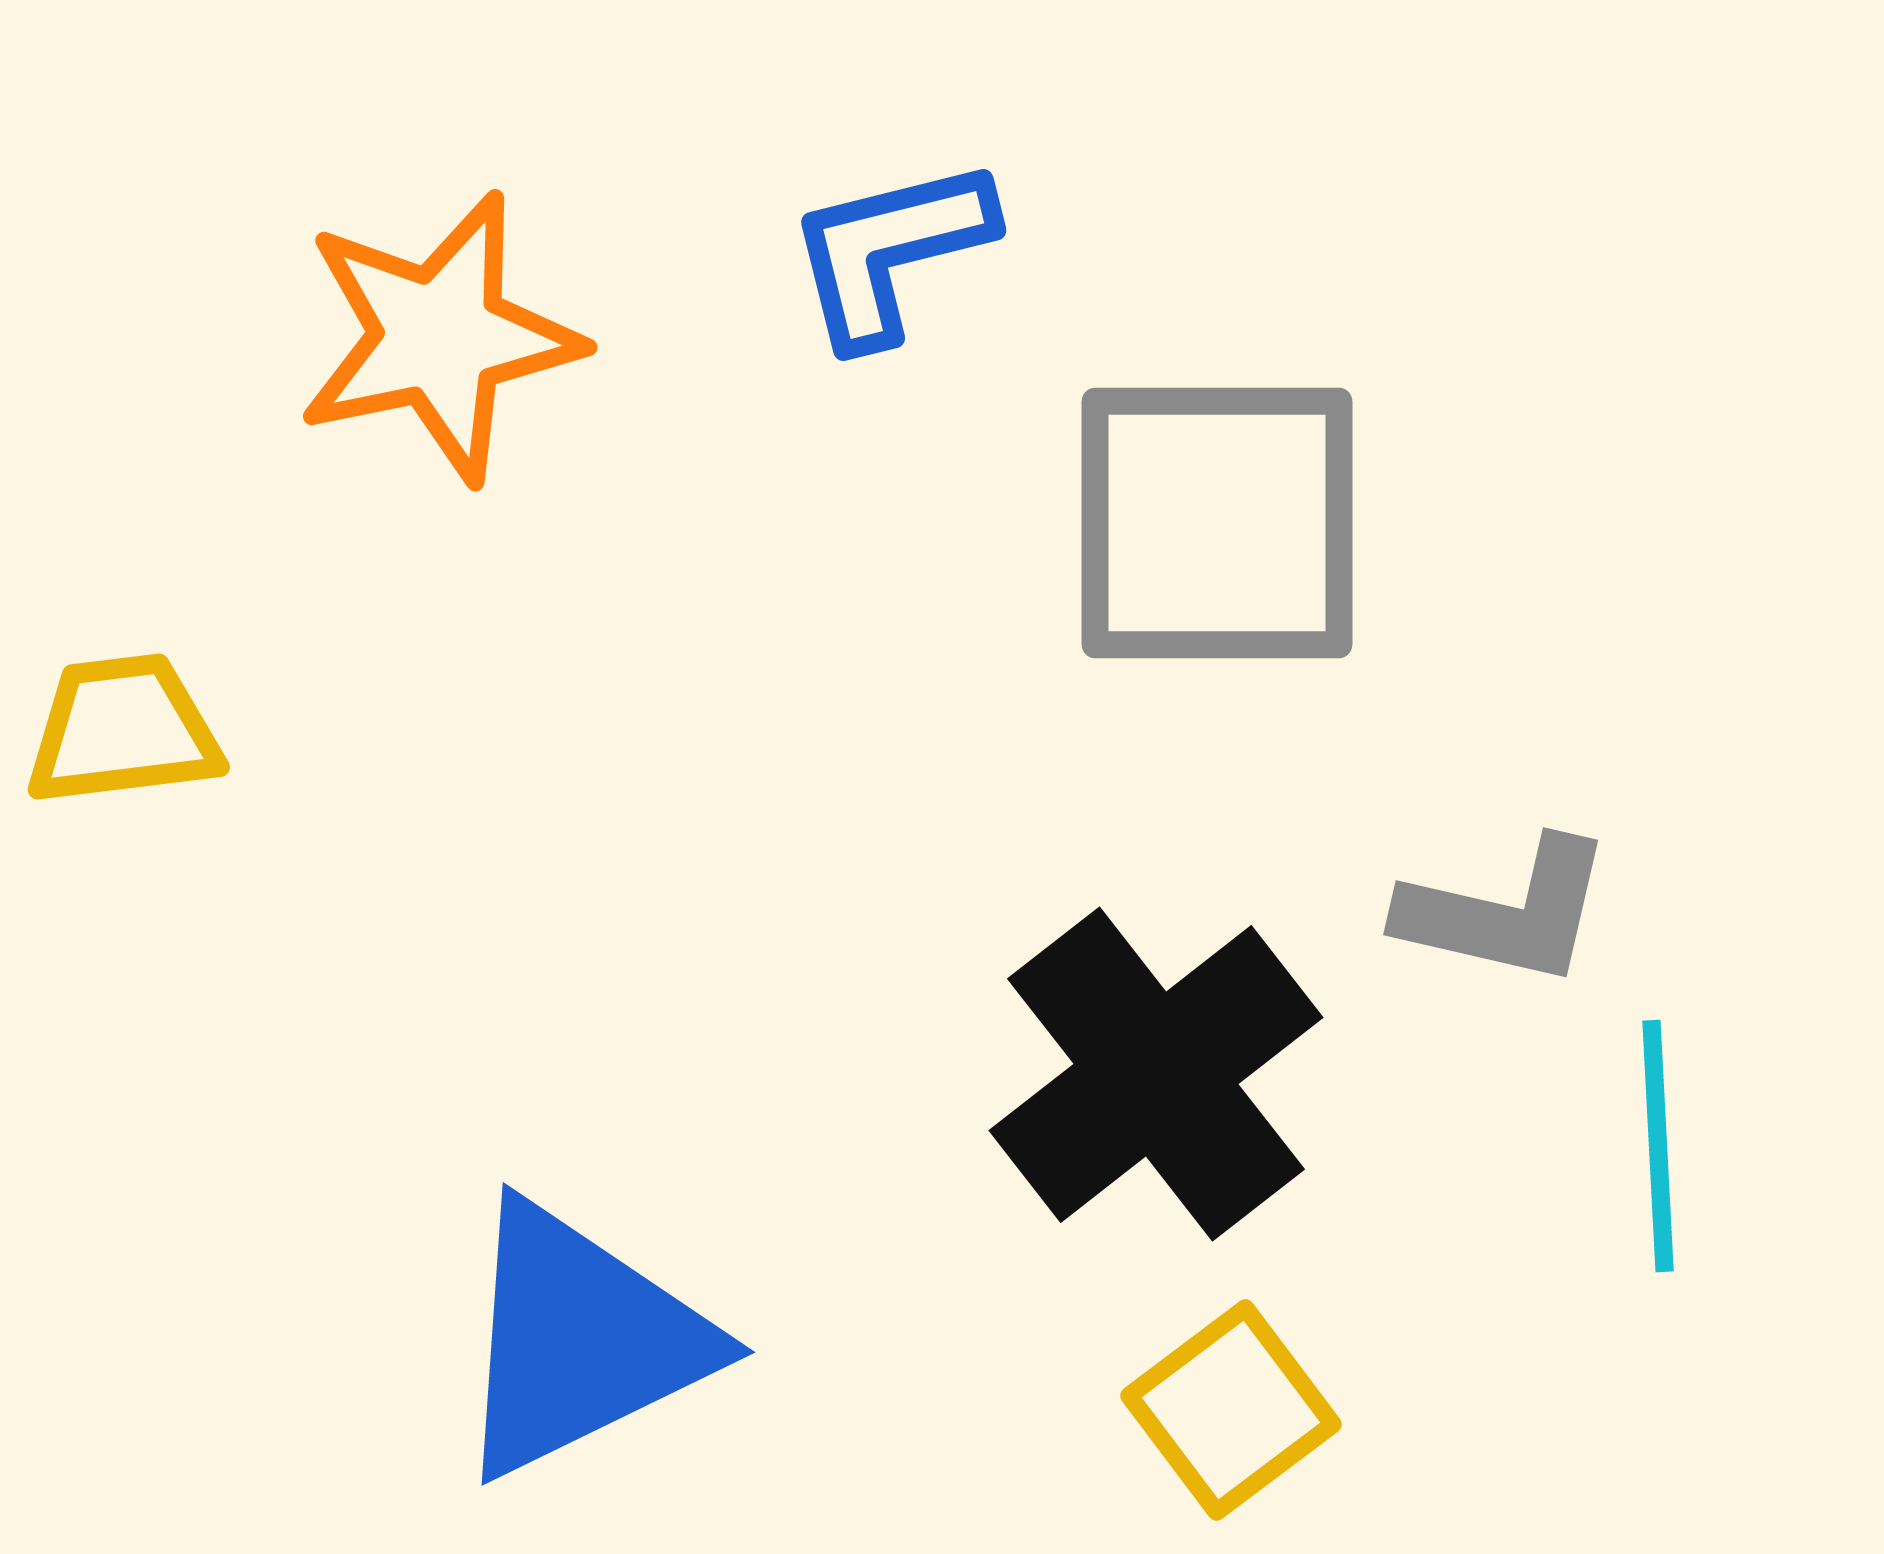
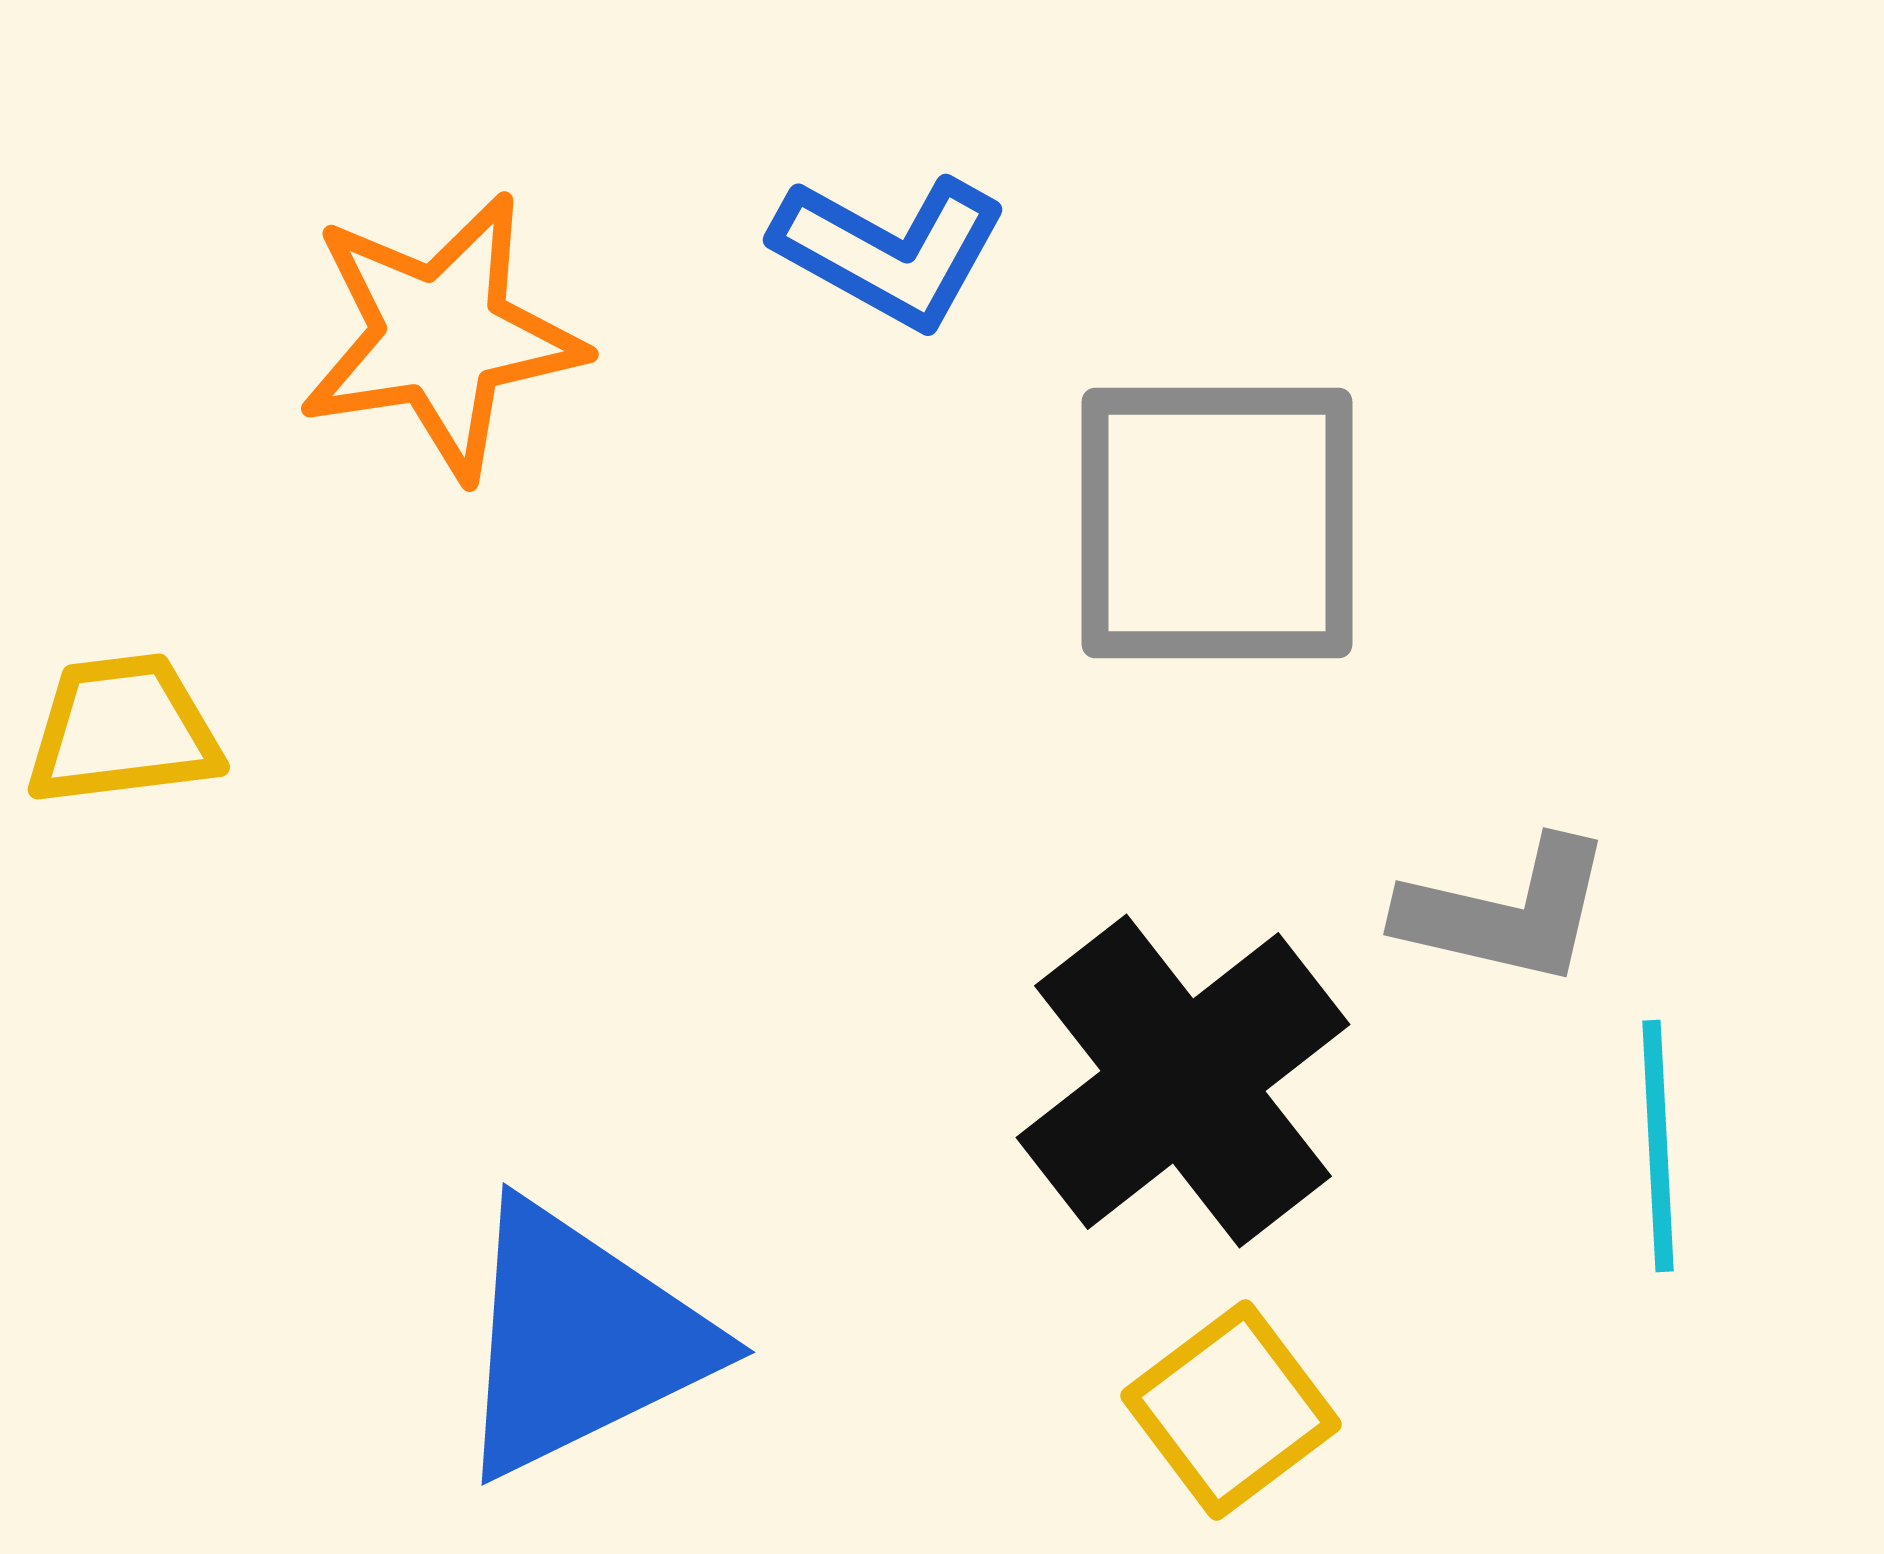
blue L-shape: rotated 137 degrees counterclockwise
orange star: moved 2 px right, 1 px up; rotated 3 degrees clockwise
black cross: moved 27 px right, 7 px down
